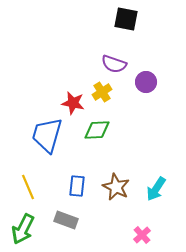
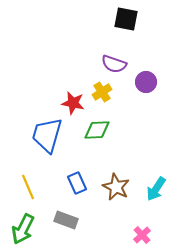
blue rectangle: moved 3 px up; rotated 30 degrees counterclockwise
